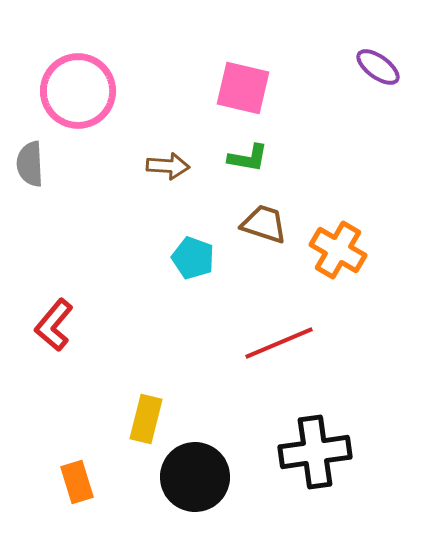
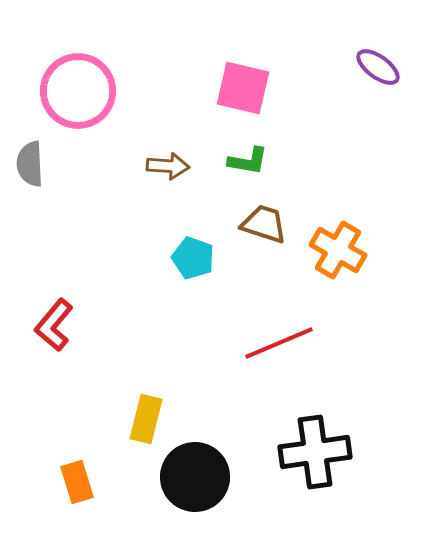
green L-shape: moved 3 px down
